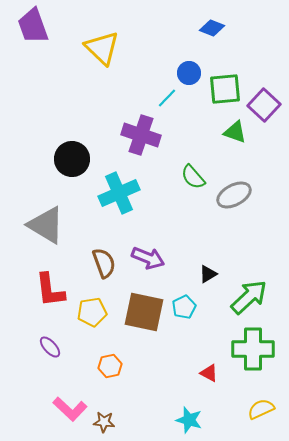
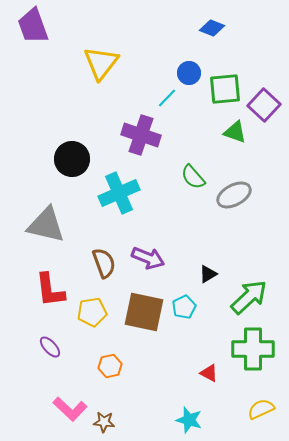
yellow triangle: moved 1 px left, 15 px down; rotated 24 degrees clockwise
gray triangle: rotated 18 degrees counterclockwise
